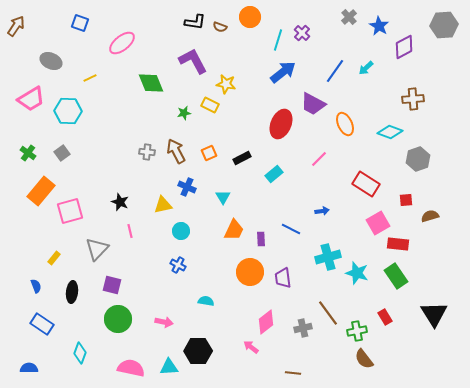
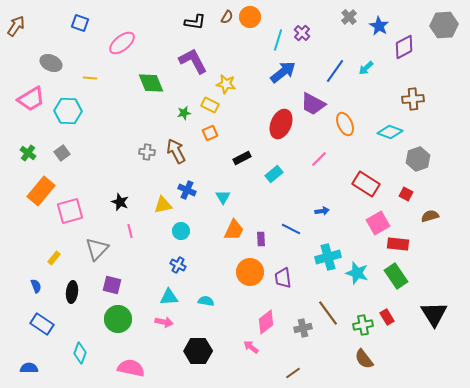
brown semicircle at (220, 27): moved 7 px right, 10 px up; rotated 80 degrees counterclockwise
gray ellipse at (51, 61): moved 2 px down
yellow line at (90, 78): rotated 32 degrees clockwise
orange square at (209, 153): moved 1 px right, 20 px up
blue cross at (187, 187): moved 3 px down
red square at (406, 200): moved 6 px up; rotated 32 degrees clockwise
red rectangle at (385, 317): moved 2 px right
green cross at (357, 331): moved 6 px right, 6 px up
cyan triangle at (169, 367): moved 70 px up
brown line at (293, 373): rotated 42 degrees counterclockwise
